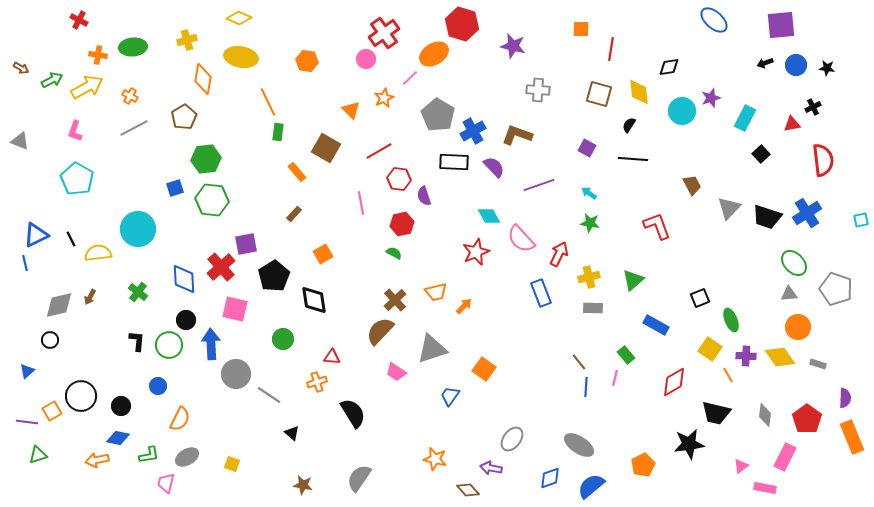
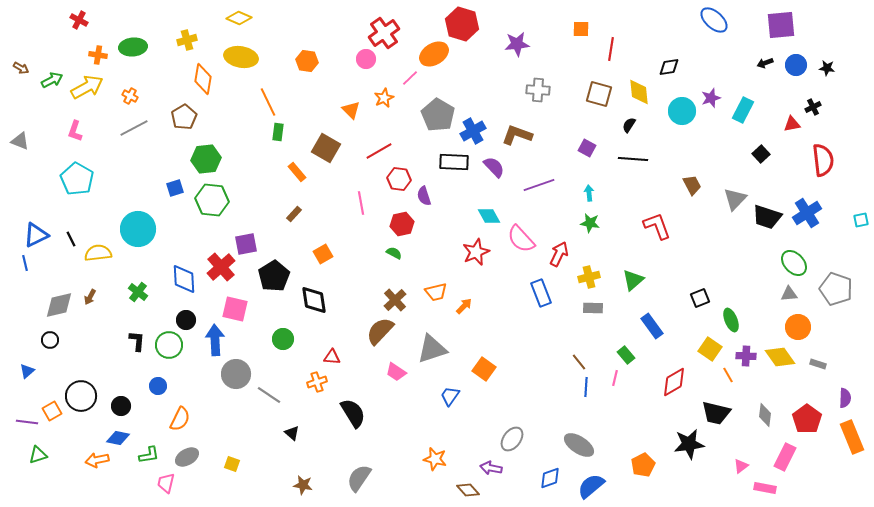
purple star at (513, 46): moved 4 px right, 2 px up; rotated 20 degrees counterclockwise
cyan rectangle at (745, 118): moved 2 px left, 8 px up
cyan arrow at (589, 193): rotated 49 degrees clockwise
gray triangle at (729, 208): moved 6 px right, 9 px up
blue rectangle at (656, 325): moved 4 px left, 1 px down; rotated 25 degrees clockwise
blue arrow at (211, 344): moved 4 px right, 4 px up
